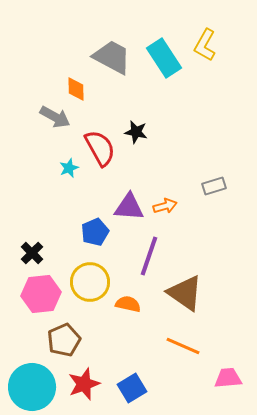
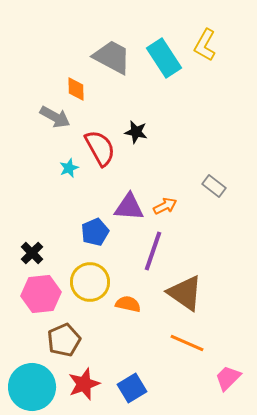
gray rectangle: rotated 55 degrees clockwise
orange arrow: rotated 10 degrees counterclockwise
purple line: moved 4 px right, 5 px up
orange line: moved 4 px right, 3 px up
pink trapezoid: rotated 40 degrees counterclockwise
